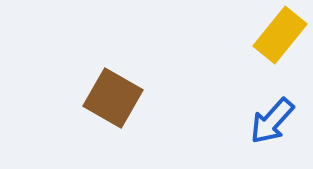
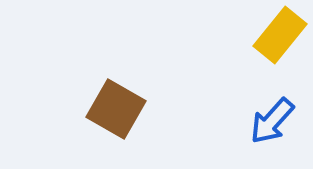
brown square: moved 3 px right, 11 px down
